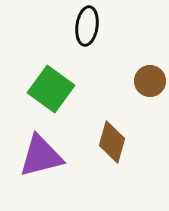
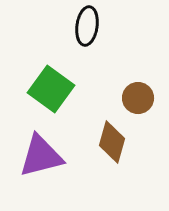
brown circle: moved 12 px left, 17 px down
